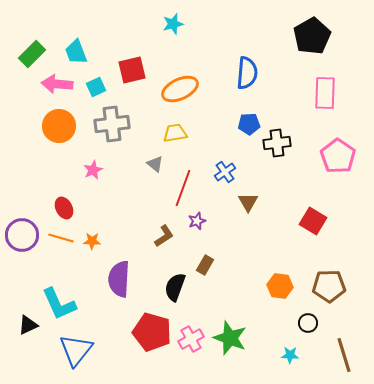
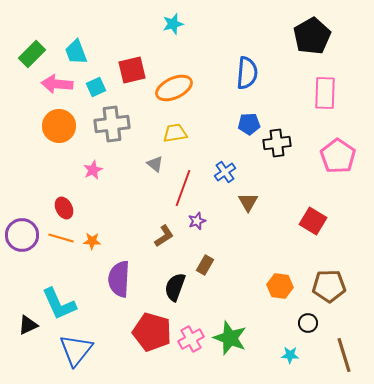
orange ellipse at (180, 89): moved 6 px left, 1 px up
